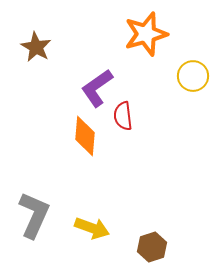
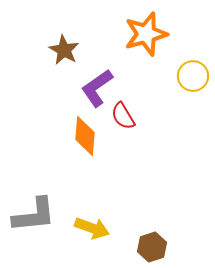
brown star: moved 28 px right, 3 px down
red semicircle: rotated 24 degrees counterclockwise
gray L-shape: rotated 60 degrees clockwise
